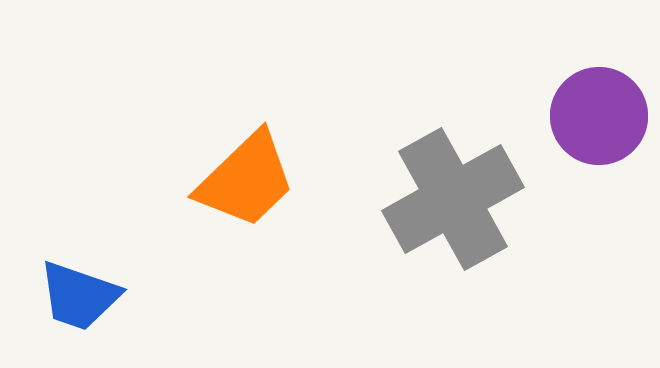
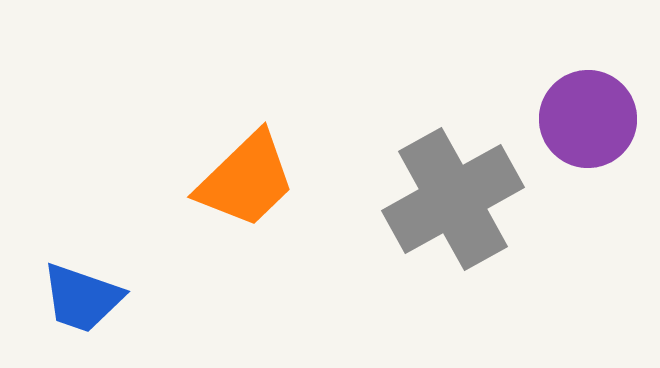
purple circle: moved 11 px left, 3 px down
blue trapezoid: moved 3 px right, 2 px down
